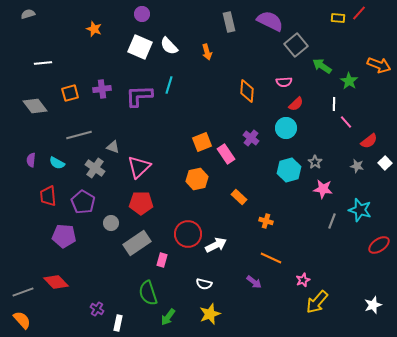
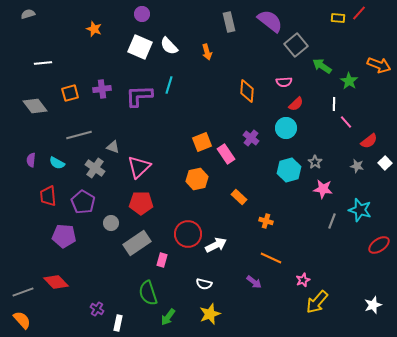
purple semicircle at (270, 21): rotated 12 degrees clockwise
